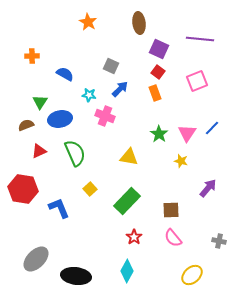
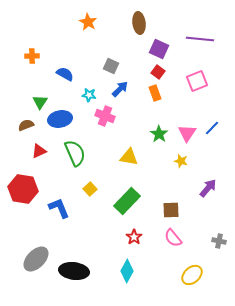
black ellipse: moved 2 px left, 5 px up
